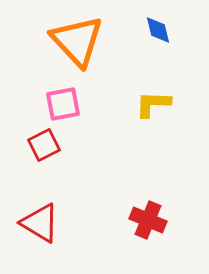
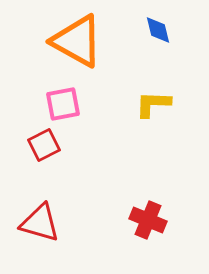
orange triangle: rotated 18 degrees counterclockwise
red triangle: rotated 15 degrees counterclockwise
